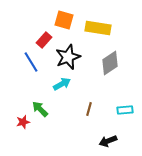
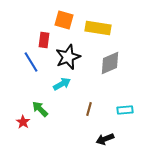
red rectangle: rotated 35 degrees counterclockwise
gray diamond: rotated 10 degrees clockwise
red star: rotated 24 degrees counterclockwise
black arrow: moved 3 px left, 2 px up
